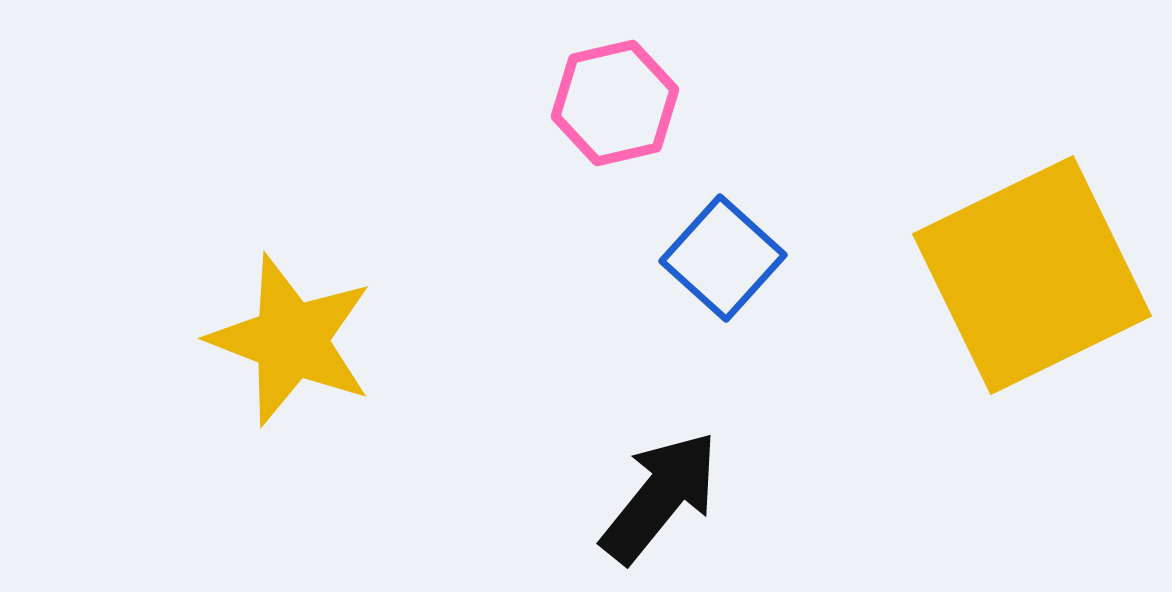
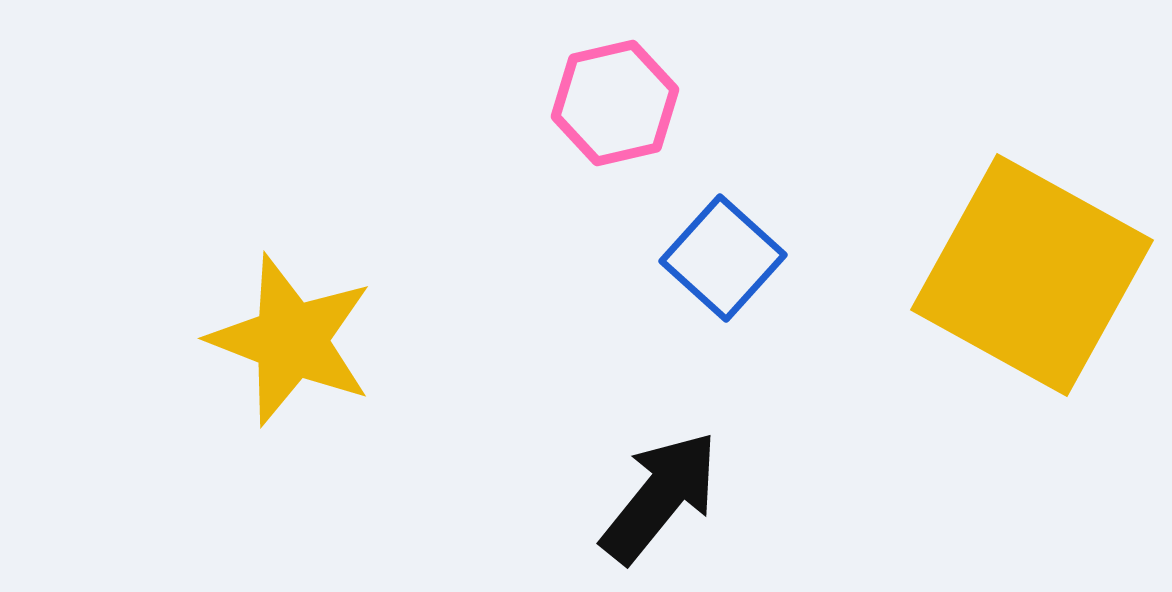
yellow square: rotated 35 degrees counterclockwise
